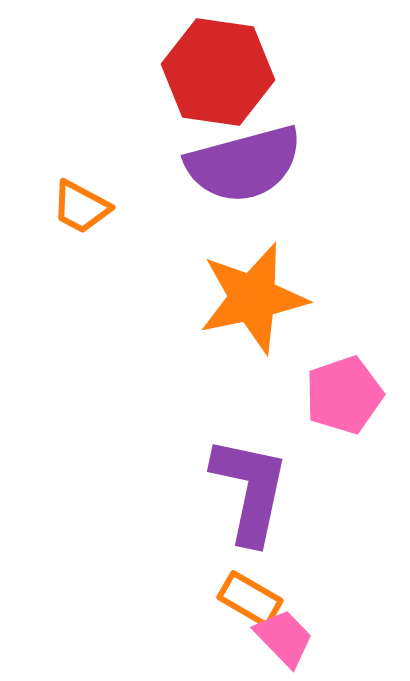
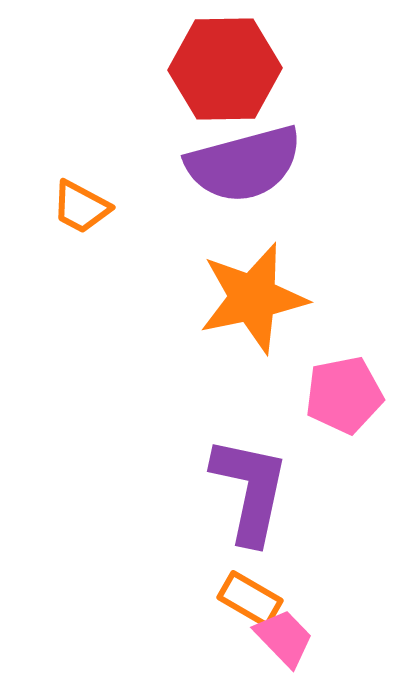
red hexagon: moved 7 px right, 3 px up; rotated 9 degrees counterclockwise
pink pentagon: rotated 8 degrees clockwise
